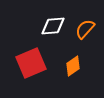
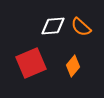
orange semicircle: moved 4 px left, 2 px up; rotated 90 degrees counterclockwise
orange diamond: rotated 15 degrees counterclockwise
